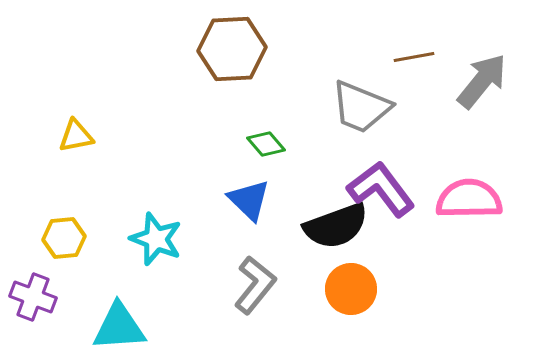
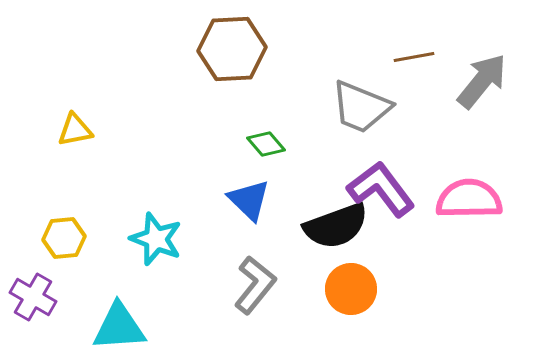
yellow triangle: moved 1 px left, 6 px up
purple cross: rotated 9 degrees clockwise
